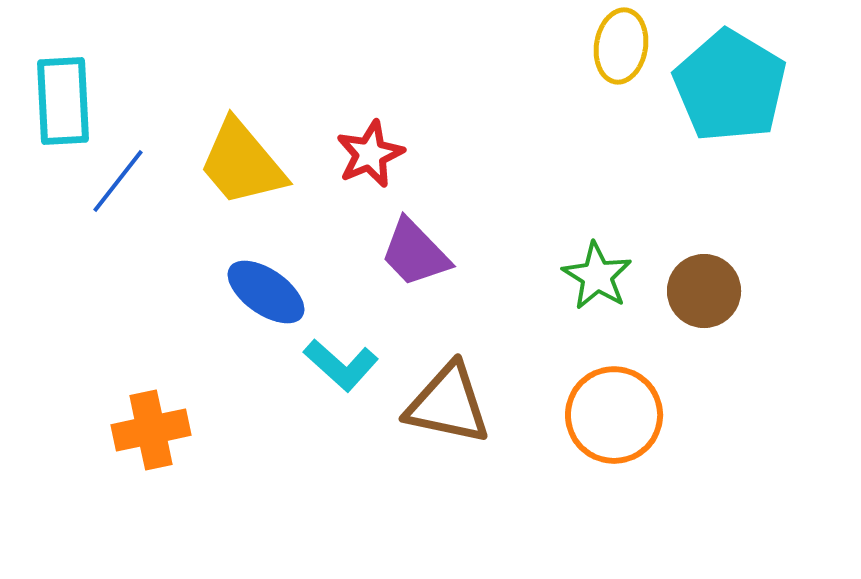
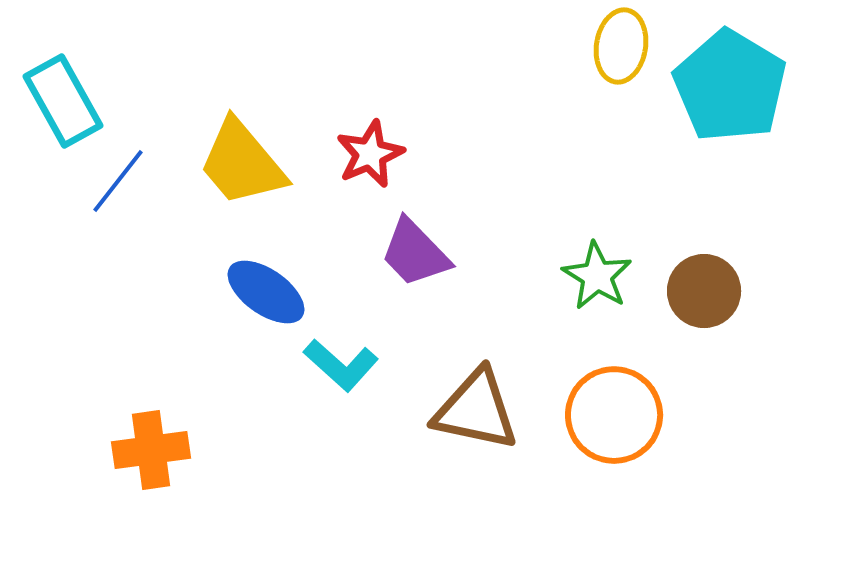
cyan rectangle: rotated 26 degrees counterclockwise
brown triangle: moved 28 px right, 6 px down
orange cross: moved 20 px down; rotated 4 degrees clockwise
